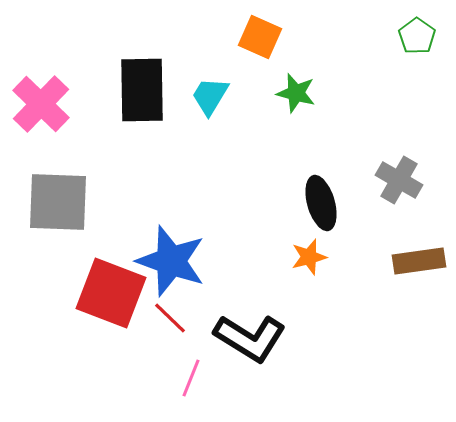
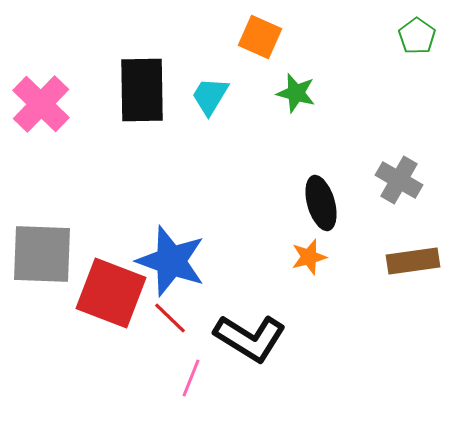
gray square: moved 16 px left, 52 px down
brown rectangle: moved 6 px left
